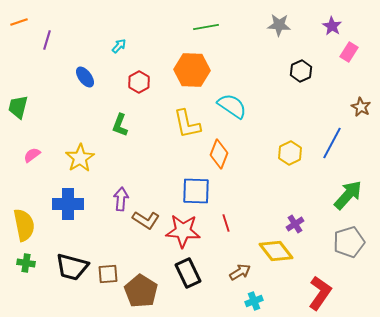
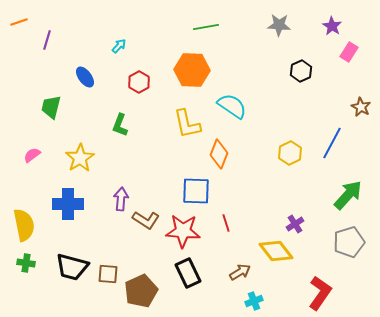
green trapezoid: moved 33 px right
brown square: rotated 10 degrees clockwise
brown pentagon: rotated 16 degrees clockwise
